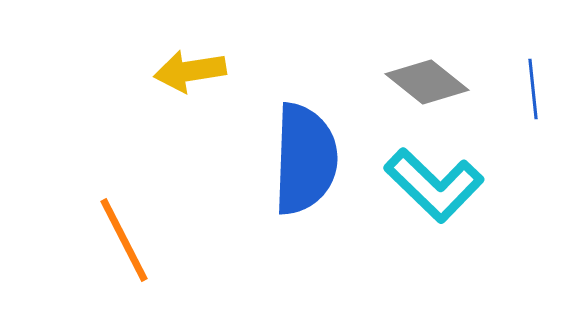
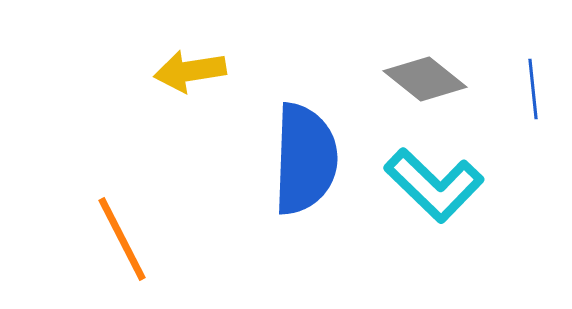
gray diamond: moved 2 px left, 3 px up
orange line: moved 2 px left, 1 px up
